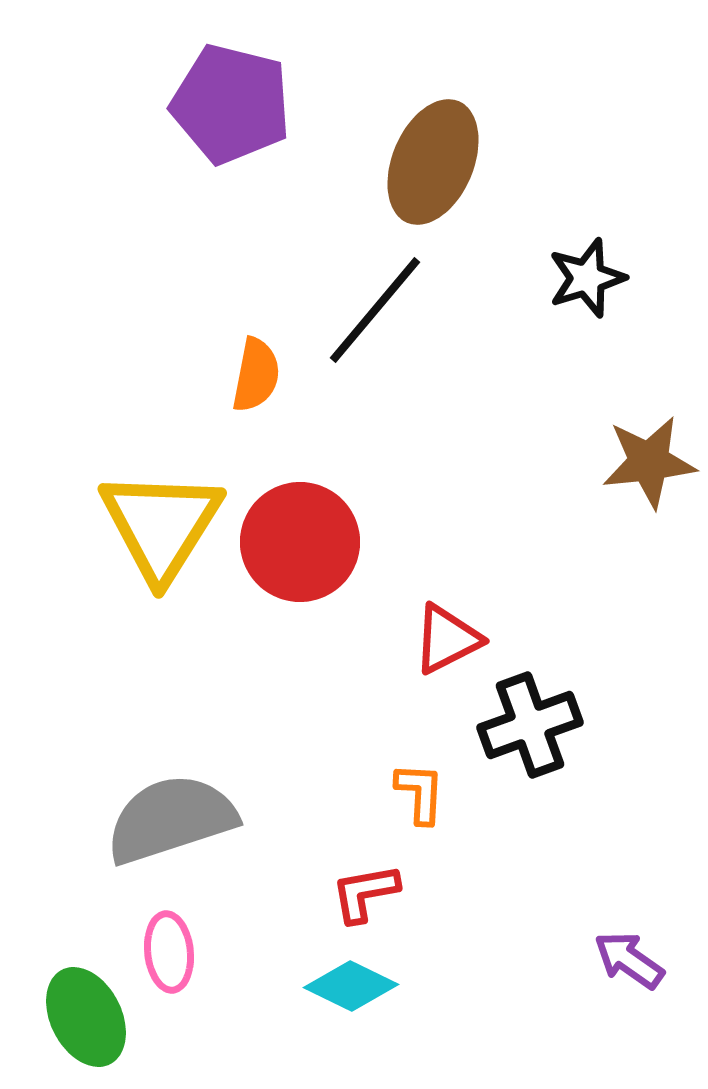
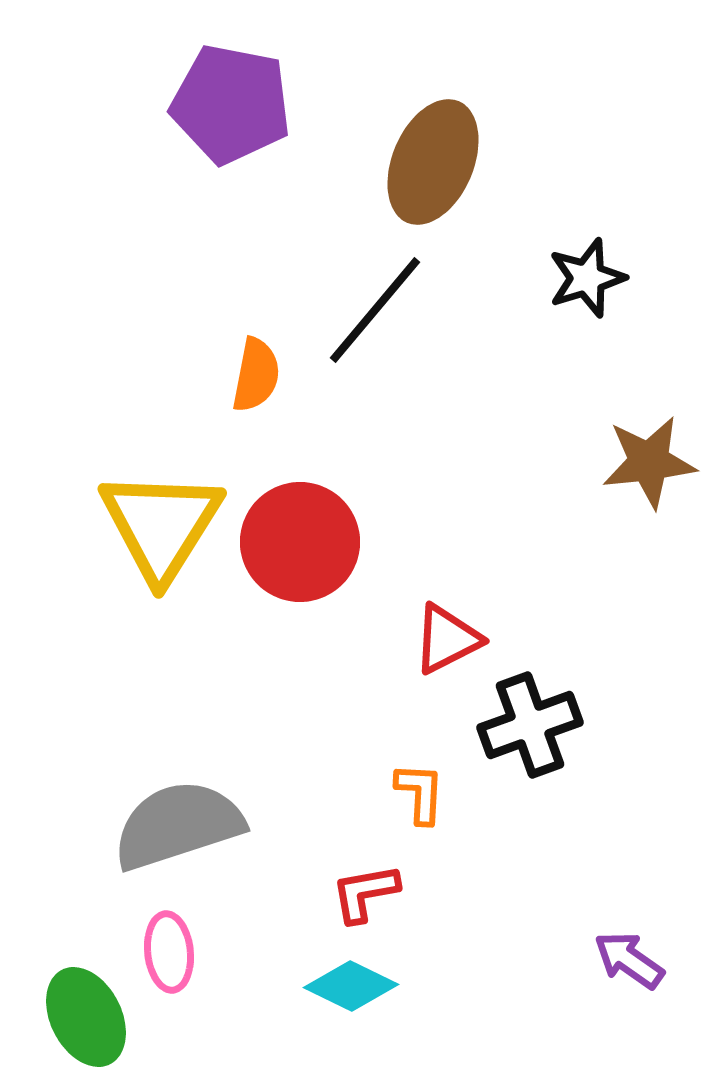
purple pentagon: rotated 3 degrees counterclockwise
gray semicircle: moved 7 px right, 6 px down
